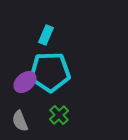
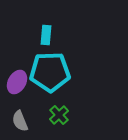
cyan rectangle: rotated 18 degrees counterclockwise
purple ellipse: moved 8 px left; rotated 20 degrees counterclockwise
